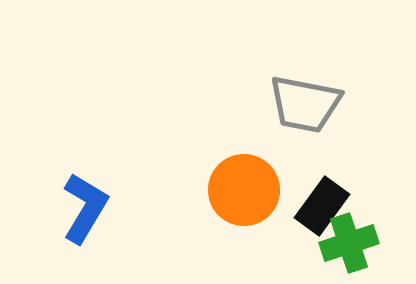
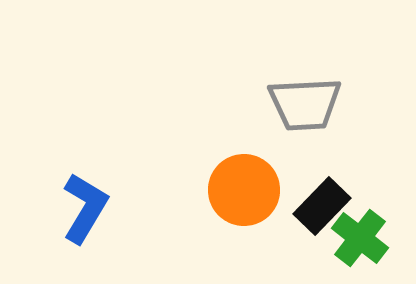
gray trapezoid: rotated 14 degrees counterclockwise
black rectangle: rotated 8 degrees clockwise
green cross: moved 11 px right, 5 px up; rotated 34 degrees counterclockwise
